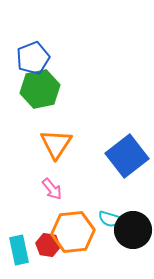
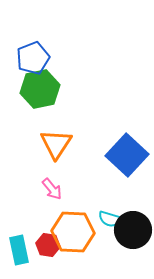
blue square: moved 1 px up; rotated 9 degrees counterclockwise
orange hexagon: rotated 9 degrees clockwise
